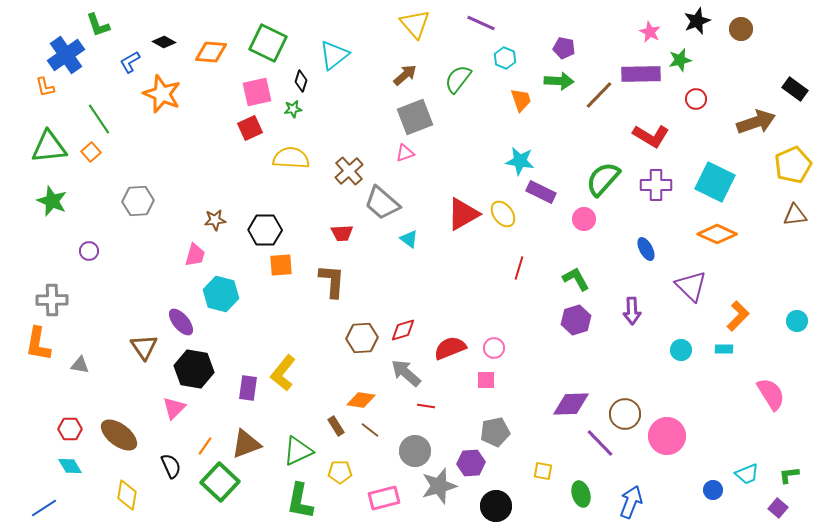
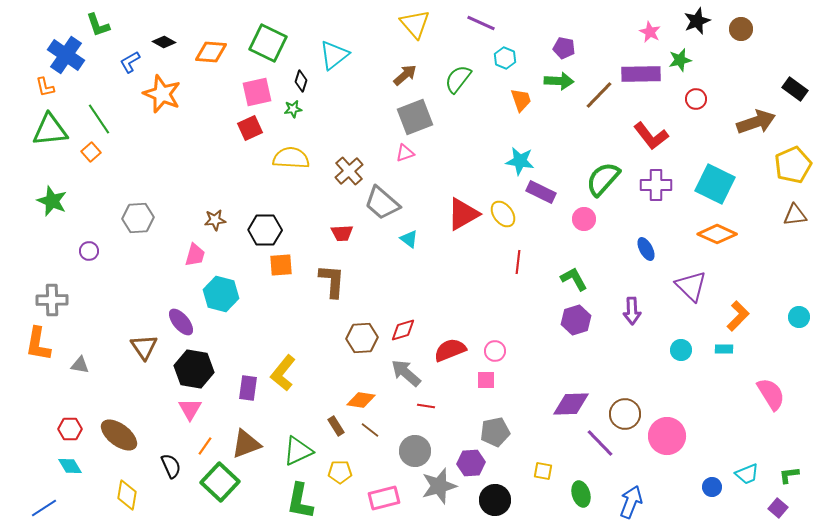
blue cross at (66, 55): rotated 21 degrees counterclockwise
red L-shape at (651, 136): rotated 21 degrees clockwise
green triangle at (49, 147): moved 1 px right, 17 px up
cyan square at (715, 182): moved 2 px down
gray hexagon at (138, 201): moved 17 px down
red line at (519, 268): moved 1 px left, 6 px up; rotated 10 degrees counterclockwise
green L-shape at (576, 279): moved 2 px left
cyan circle at (797, 321): moved 2 px right, 4 px up
red semicircle at (450, 348): moved 2 px down
pink circle at (494, 348): moved 1 px right, 3 px down
pink triangle at (174, 408): moved 16 px right, 1 px down; rotated 15 degrees counterclockwise
blue circle at (713, 490): moved 1 px left, 3 px up
black circle at (496, 506): moved 1 px left, 6 px up
